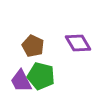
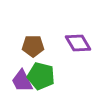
brown pentagon: rotated 25 degrees counterclockwise
purple trapezoid: moved 1 px right
